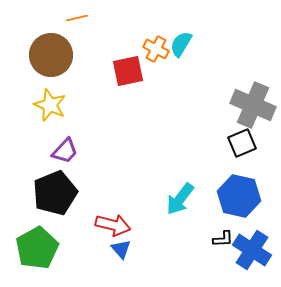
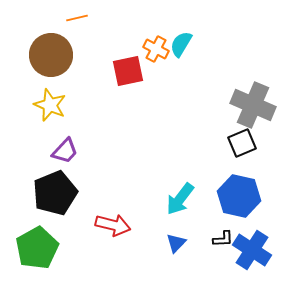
blue triangle: moved 55 px right, 6 px up; rotated 25 degrees clockwise
